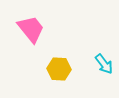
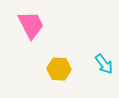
pink trapezoid: moved 4 px up; rotated 12 degrees clockwise
